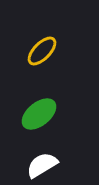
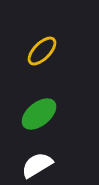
white semicircle: moved 5 px left
